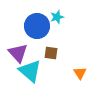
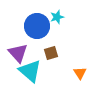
brown square: rotated 24 degrees counterclockwise
